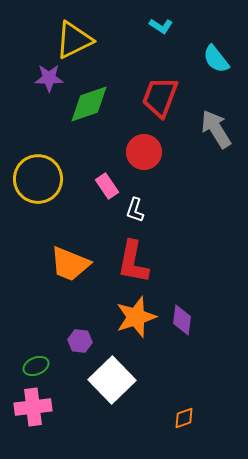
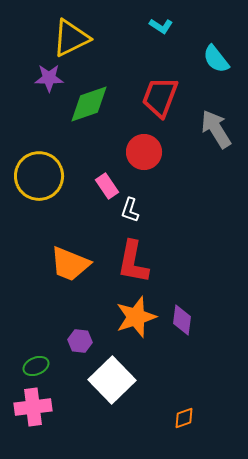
yellow triangle: moved 3 px left, 2 px up
yellow circle: moved 1 px right, 3 px up
white L-shape: moved 5 px left
